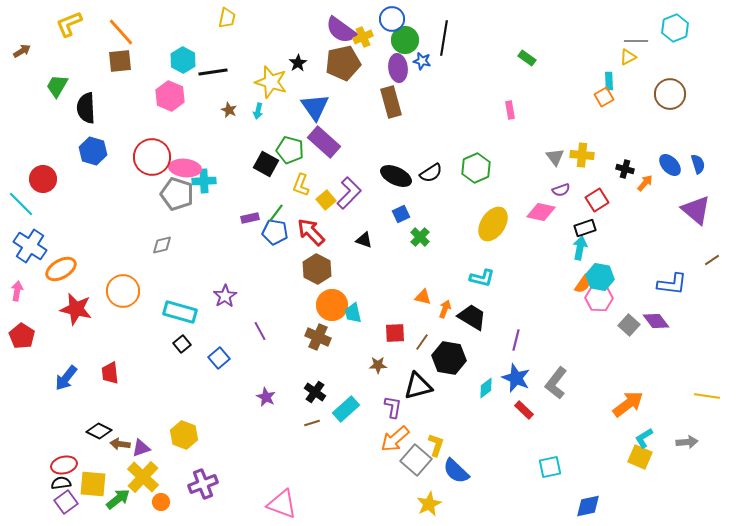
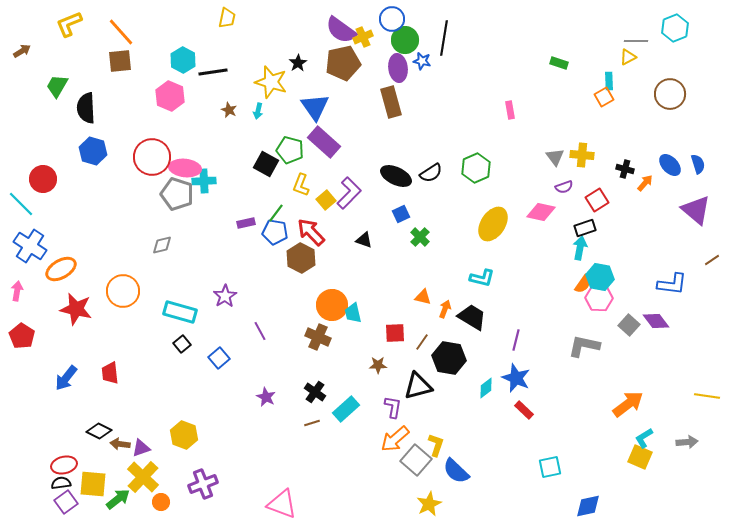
green rectangle at (527, 58): moved 32 px right, 5 px down; rotated 18 degrees counterclockwise
purple semicircle at (561, 190): moved 3 px right, 3 px up
purple rectangle at (250, 218): moved 4 px left, 5 px down
brown hexagon at (317, 269): moved 16 px left, 11 px up
gray L-shape at (556, 383): moved 28 px right, 37 px up; rotated 64 degrees clockwise
